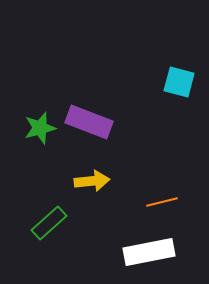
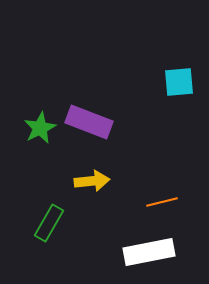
cyan square: rotated 20 degrees counterclockwise
green star: rotated 12 degrees counterclockwise
green rectangle: rotated 18 degrees counterclockwise
